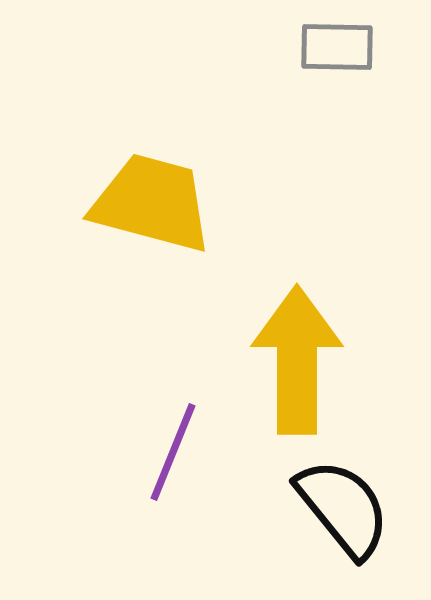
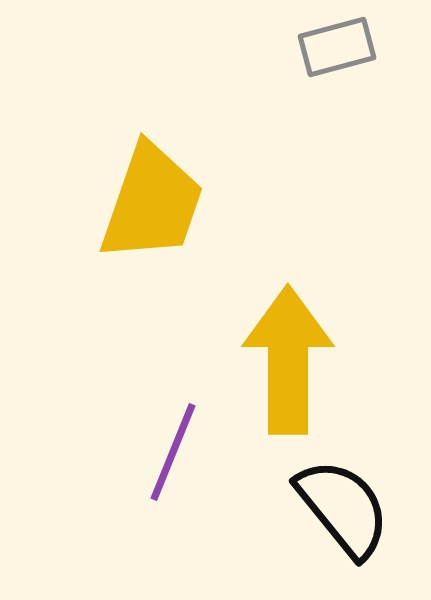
gray rectangle: rotated 16 degrees counterclockwise
yellow trapezoid: rotated 94 degrees clockwise
yellow arrow: moved 9 px left
